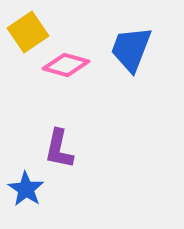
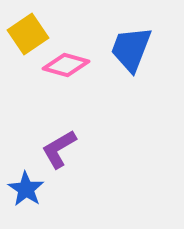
yellow square: moved 2 px down
purple L-shape: rotated 48 degrees clockwise
